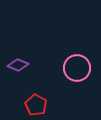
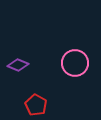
pink circle: moved 2 px left, 5 px up
